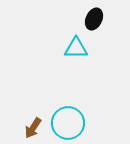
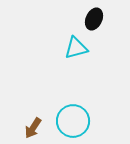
cyan triangle: rotated 15 degrees counterclockwise
cyan circle: moved 5 px right, 2 px up
